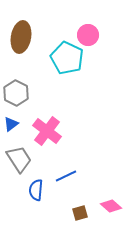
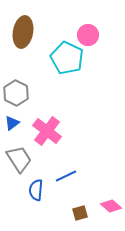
brown ellipse: moved 2 px right, 5 px up
blue triangle: moved 1 px right, 1 px up
